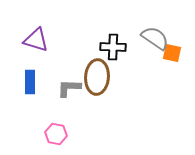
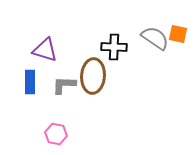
purple triangle: moved 9 px right, 10 px down
black cross: moved 1 px right
orange square: moved 6 px right, 19 px up
brown ellipse: moved 4 px left, 1 px up
gray L-shape: moved 5 px left, 3 px up
